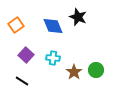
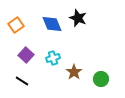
black star: moved 1 px down
blue diamond: moved 1 px left, 2 px up
cyan cross: rotated 24 degrees counterclockwise
green circle: moved 5 px right, 9 px down
